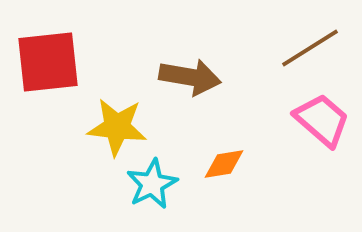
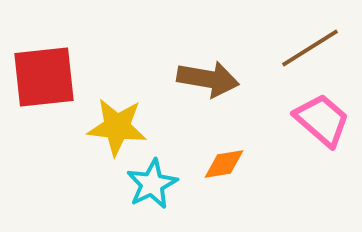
red square: moved 4 px left, 15 px down
brown arrow: moved 18 px right, 2 px down
